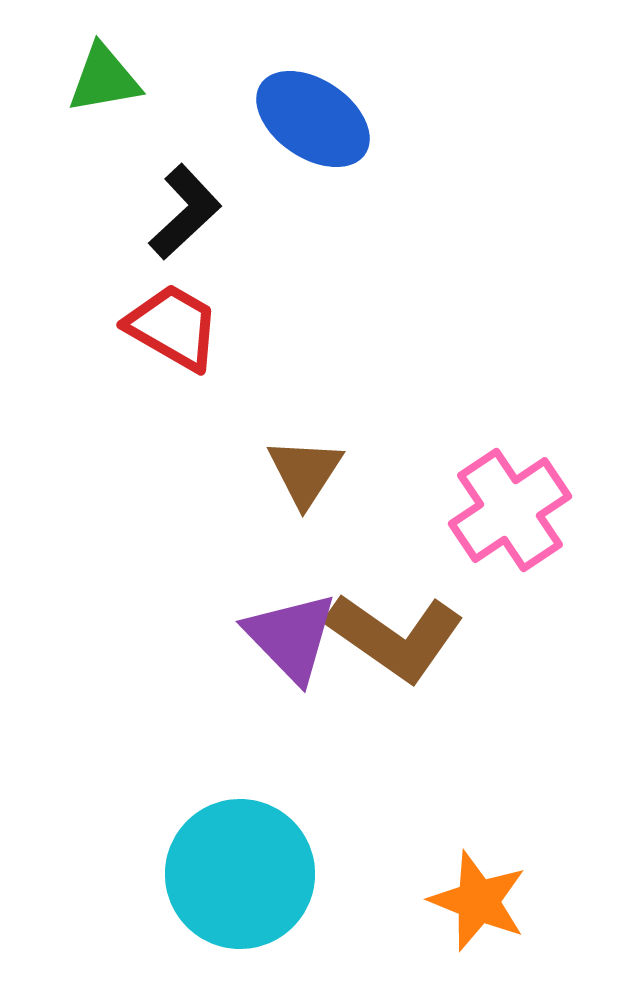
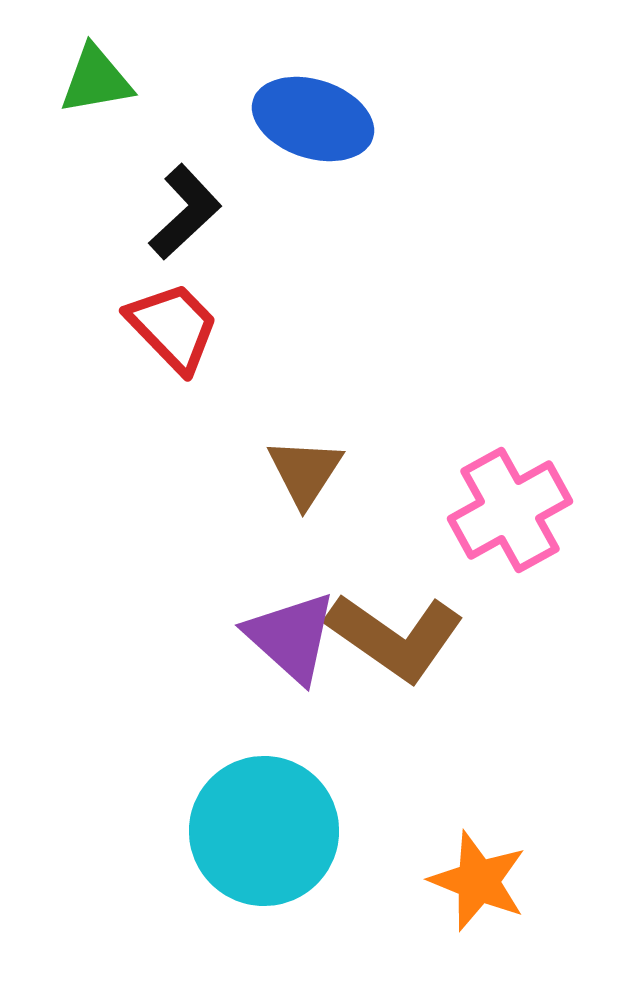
green triangle: moved 8 px left, 1 px down
blue ellipse: rotated 16 degrees counterclockwise
red trapezoid: rotated 16 degrees clockwise
pink cross: rotated 5 degrees clockwise
purple triangle: rotated 4 degrees counterclockwise
cyan circle: moved 24 px right, 43 px up
orange star: moved 20 px up
